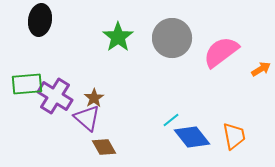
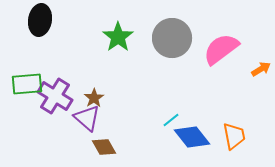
pink semicircle: moved 3 px up
